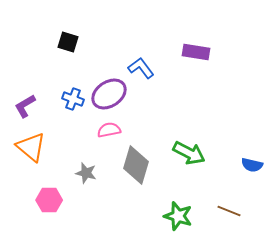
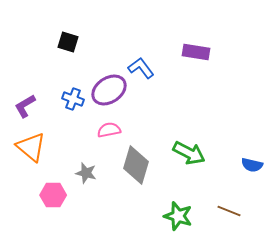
purple ellipse: moved 4 px up
pink hexagon: moved 4 px right, 5 px up
